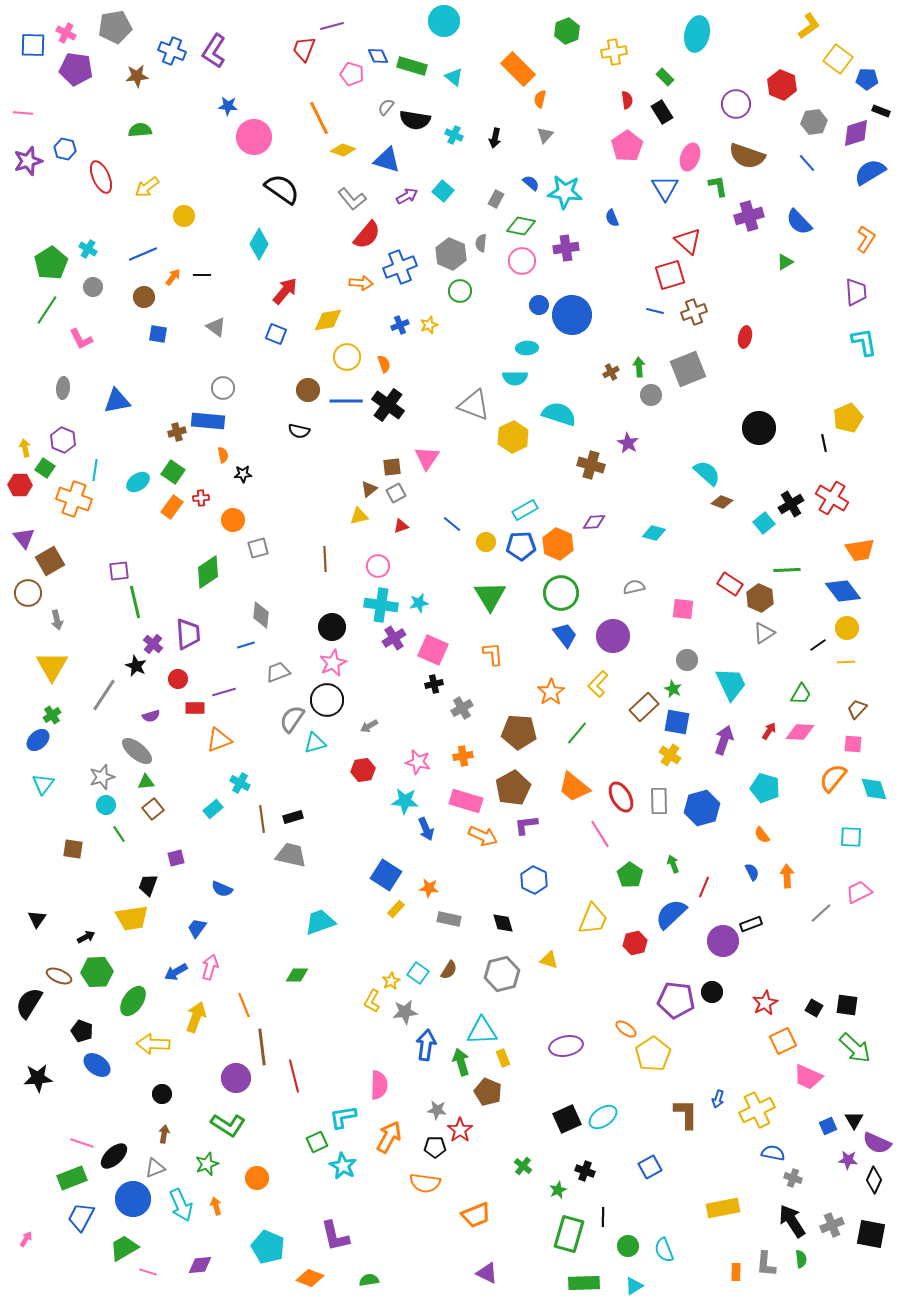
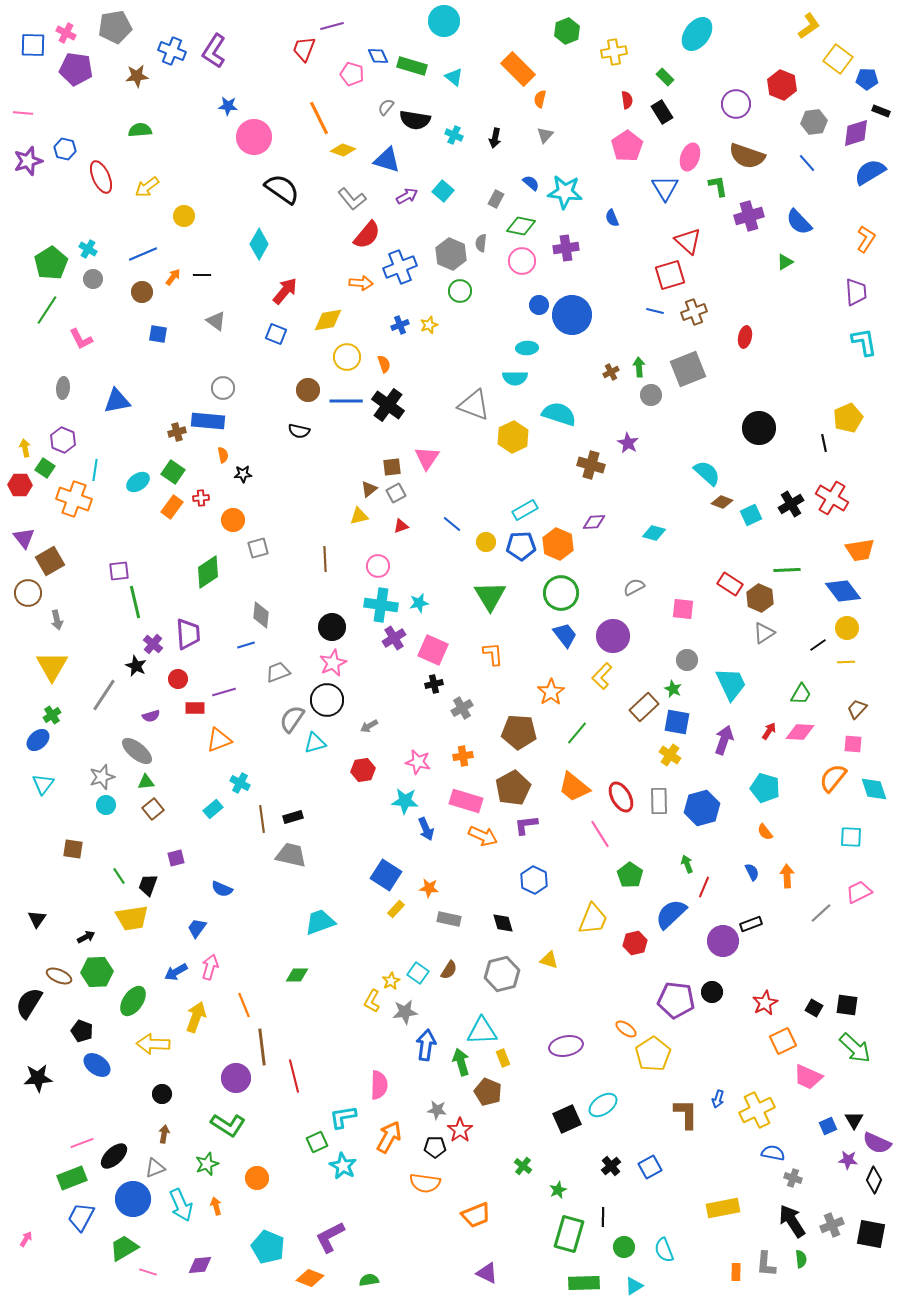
cyan ellipse at (697, 34): rotated 24 degrees clockwise
gray circle at (93, 287): moved 8 px up
brown circle at (144, 297): moved 2 px left, 5 px up
gray triangle at (216, 327): moved 6 px up
cyan square at (764, 523): moved 13 px left, 8 px up; rotated 15 degrees clockwise
gray semicircle at (634, 587): rotated 15 degrees counterclockwise
yellow L-shape at (598, 684): moved 4 px right, 8 px up
green line at (119, 834): moved 42 px down
orange semicircle at (762, 835): moved 3 px right, 3 px up
green arrow at (673, 864): moved 14 px right
cyan ellipse at (603, 1117): moved 12 px up
pink line at (82, 1143): rotated 40 degrees counterclockwise
black cross at (585, 1171): moved 26 px right, 5 px up; rotated 30 degrees clockwise
purple L-shape at (335, 1236): moved 5 px left, 1 px down; rotated 76 degrees clockwise
green circle at (628, 1246): moved 4 px left, 1 px down
